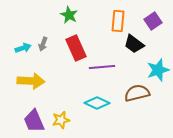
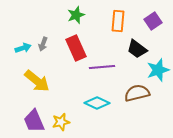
green star: moved 7 px right; rotated 24 degrees clockwise
black trapezoid: moved 3 px right, 5 px down
yellow arrow: moved 6 px right; rotated 36 degrees clockwise
yellow star: moved 2 px down
